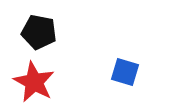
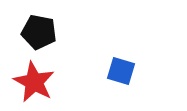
blue square: moved 4 px left, 1 px up
